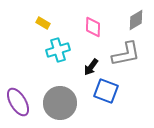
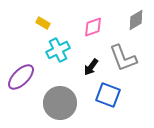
pink diamond: rotated 70 degrees clockwise
cyan cross: rotated 10 degrees counterclockwise
gray L-shape: moved 3 px left, 4 px down; rotated 80 degrees clockwise
blue square: moved 2 px right, 4 px down
purple ellipse: moved 3 px right, 25 px up; rotated 76 degrees clockwise
